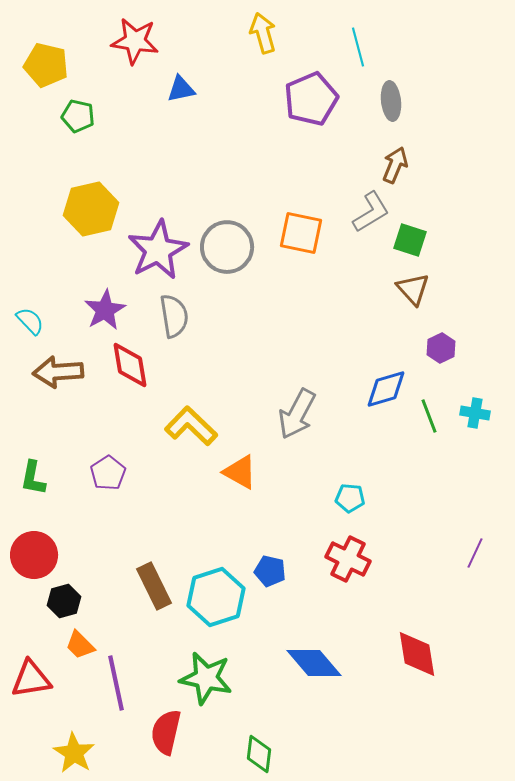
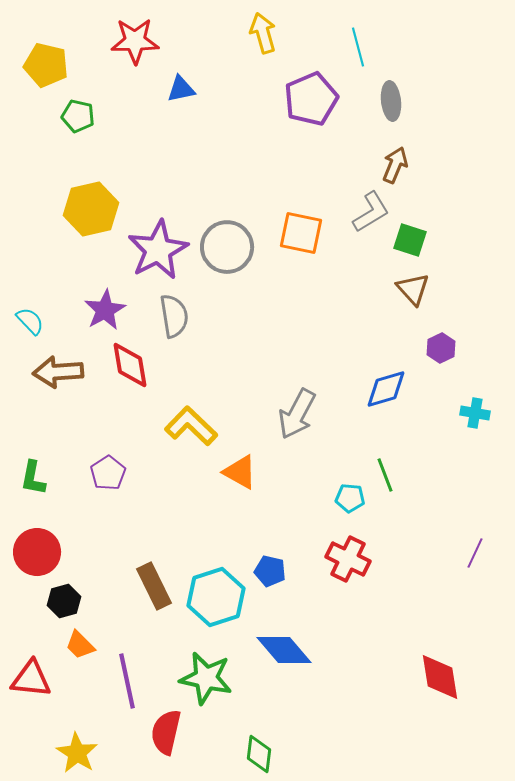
red star at (135, 41): rotated 9 degrees counterclockwise
green line at (429, 416): moved 44 px left, 59 px down
red circle at (34, 555): moved 3 px right, 3 px up
red diamond at (417, 654): moved 23 px right, 23 px down
blue diamond at (314, 663): moved 30 px left, 13 px up
red triangle at (31, 679): rotated 15 degrees clockwise
purple line at (116, 683): moved 11 px right, 2 px up
yellow star at (74, 753): moved 3 px right
